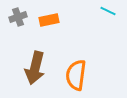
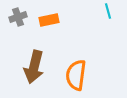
cyan line: rotated 49 degrees clockwise
brown arrow: moved 1 px left, 1 px up
